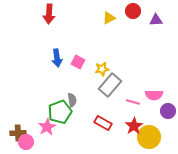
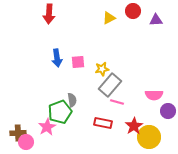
pink square: rotated 32 degrees counterclockwise
pink line: moved 16 px left
red rectangle: rotated 18 degrees counterclockwise
